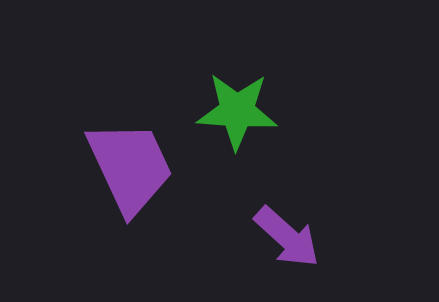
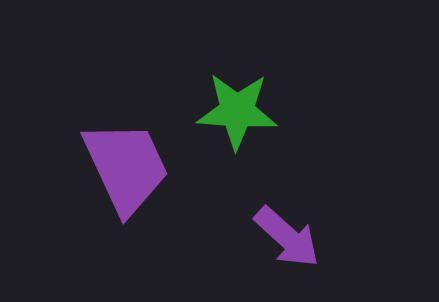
purple trapezoid: moved 4 px left
